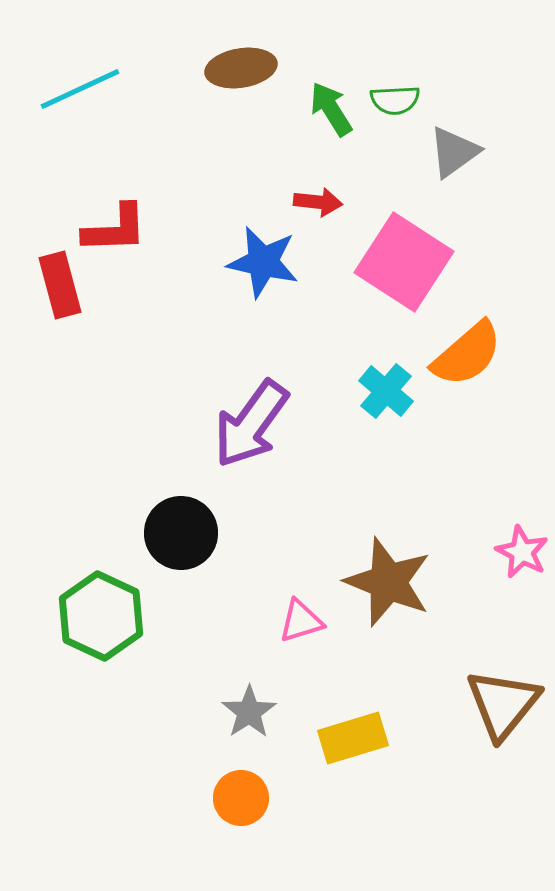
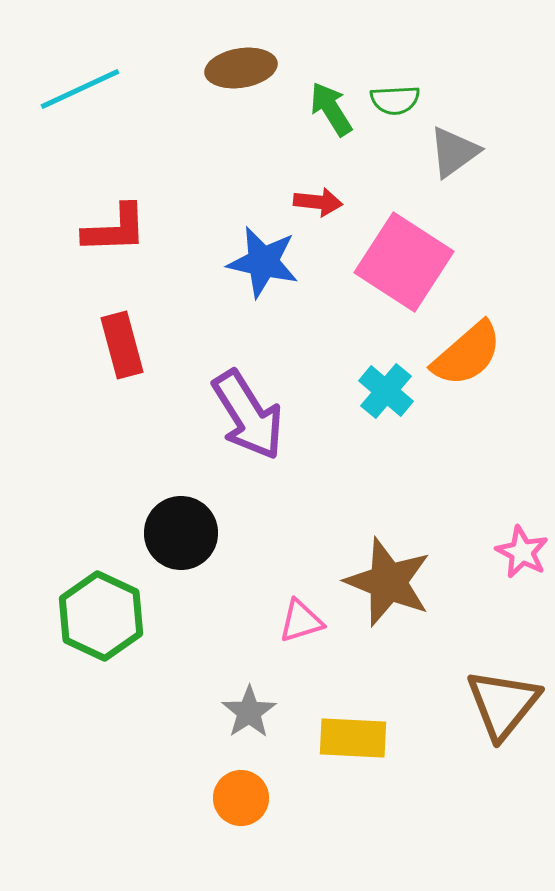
red rectangle: moved 62 px right, 60 px down
purple arrow: moved 3 px left, 9 px up; rotated 68 degrees counterclockwise
yellow rectangle: rotated 20 degrees clockwise
